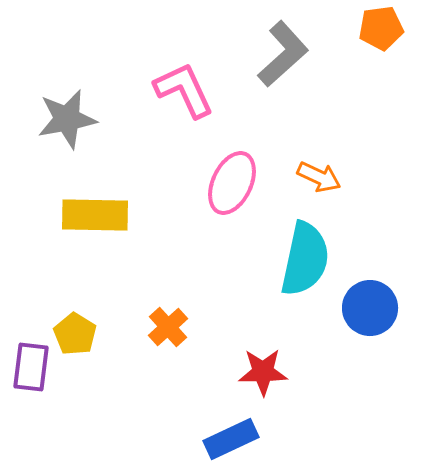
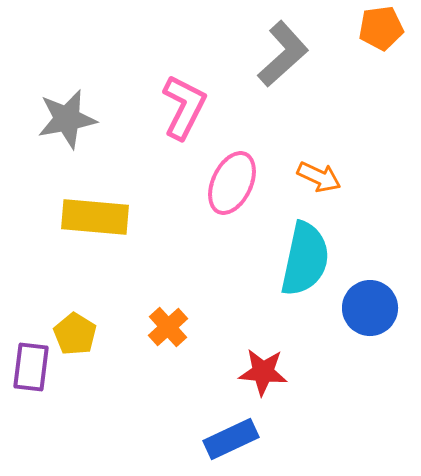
pink L-shape: moved 17 px down; rotated 52 degrees clockwise
yellow rectangle: moved 2 px down; rotated 4 degrees clockwise
red star: rotated 6 degrees clockwise
